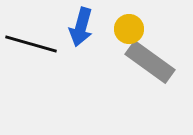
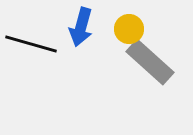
gray rectangle: rotated 6 degrees clockwise
